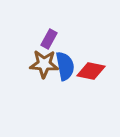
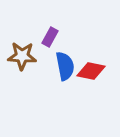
purple rectangle: moved 1 px right, 2 px up
brown star: moved 22 px left, 8 px up
